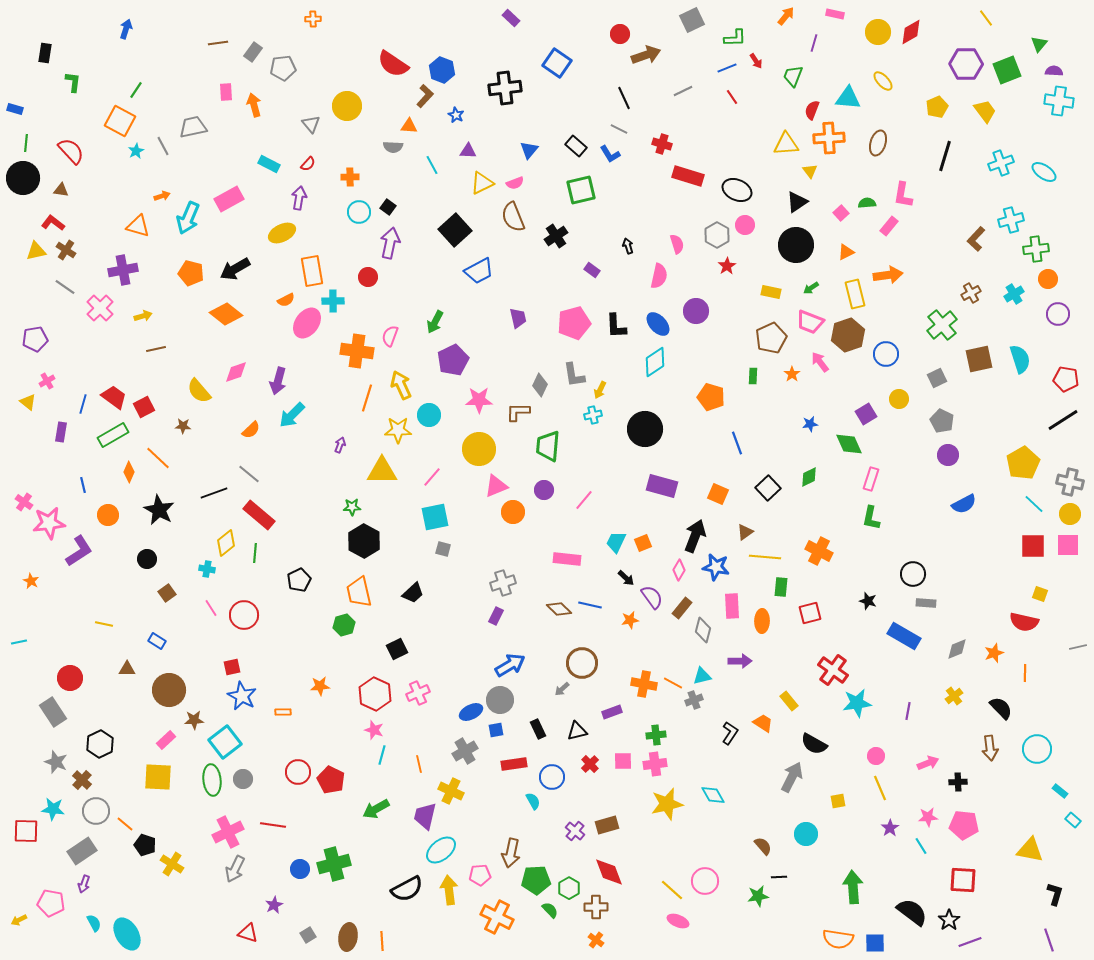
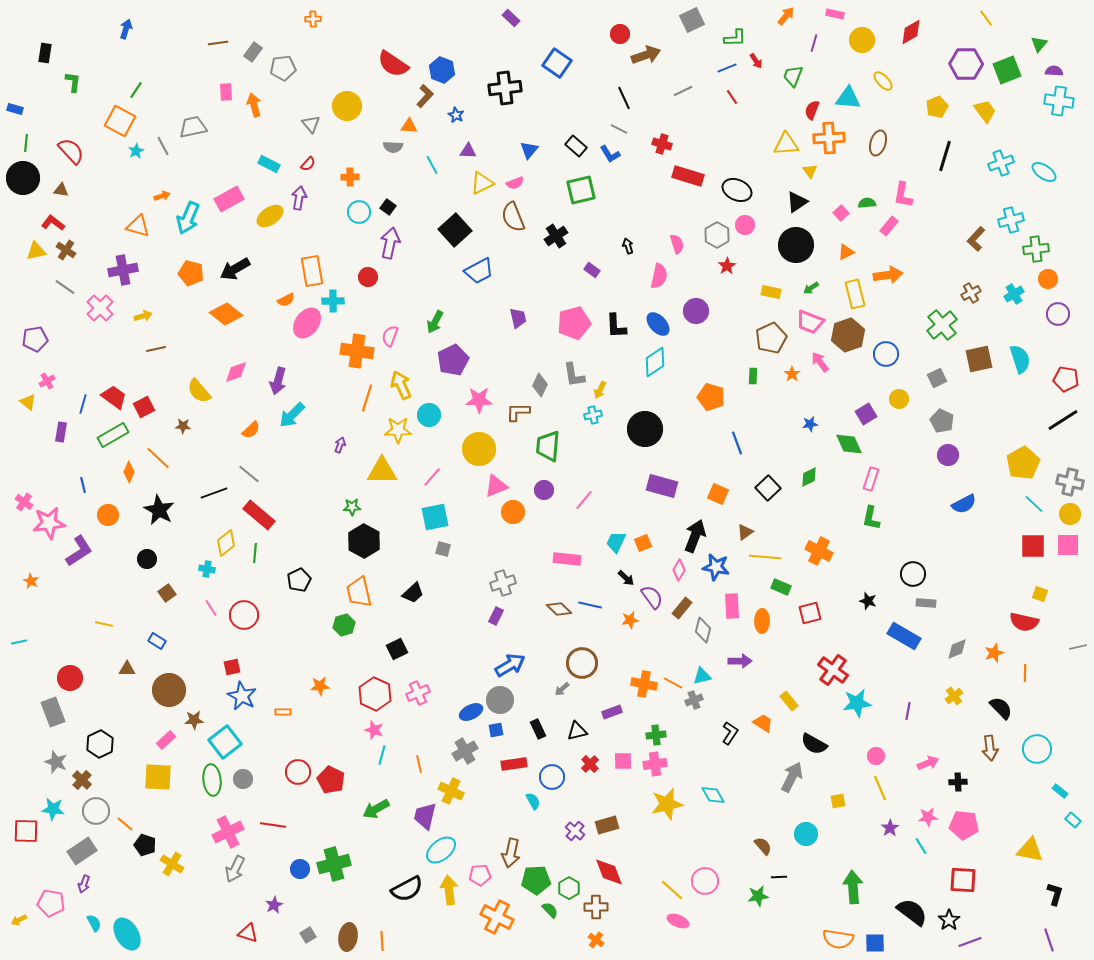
yellow circle at (878, 32): moved 16 px left, 8 px down
yellow ellipse at (282, 233): moved 12 px left, 17 px up; rotated 8 degrees counterclockwise
green rectangle at (781, 587): rotated 72 degrees counterclockwise
gray rectangle at (53, 712): rotated 12 degrees clockwise
